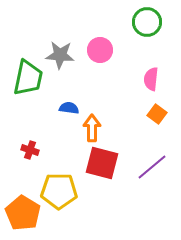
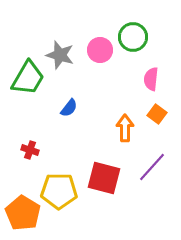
green circle: moved 14 px left, 15 px down
gray star: rotated 12 degrees clockwise
green trapezoid: rotated 18 degrees clockwise
blue semicircle: rotated 120 degrees clockwise
orange arrow: moved 33 px right
red square: moved 2 px right, 15 px down
purple line: rotated 8 degrees counterclockwise
